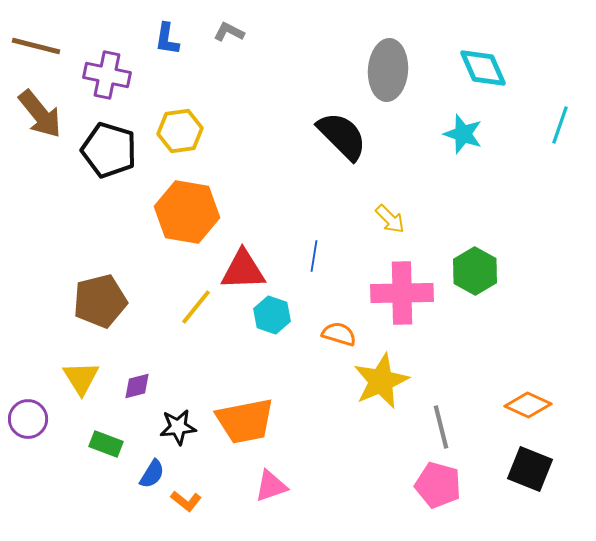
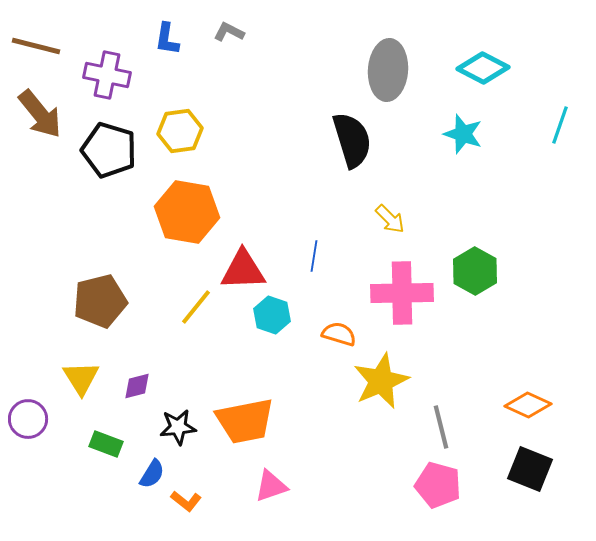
cyan diamond: rotated 39 degrees counterclockwise
black semicircle: moved 10 px right, 4 px down; rotated 28 degrees clockwise
